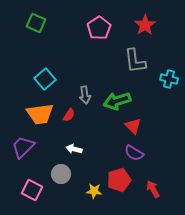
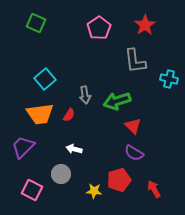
red arrow: moved 1 px right
